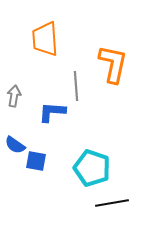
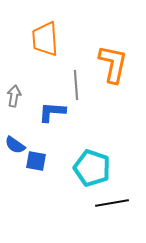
gray line: moved 1 px up
